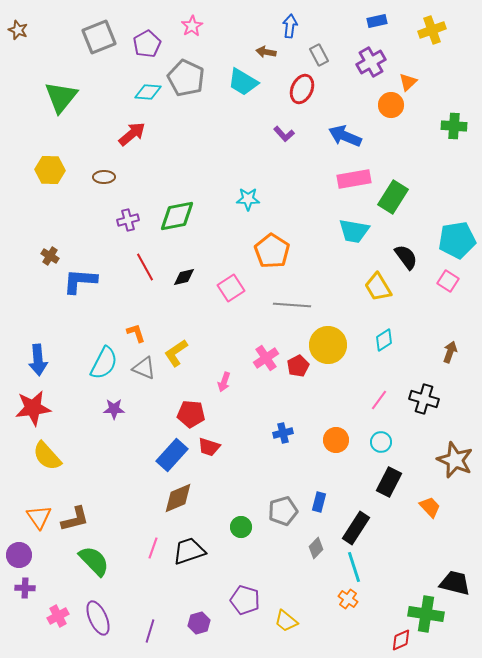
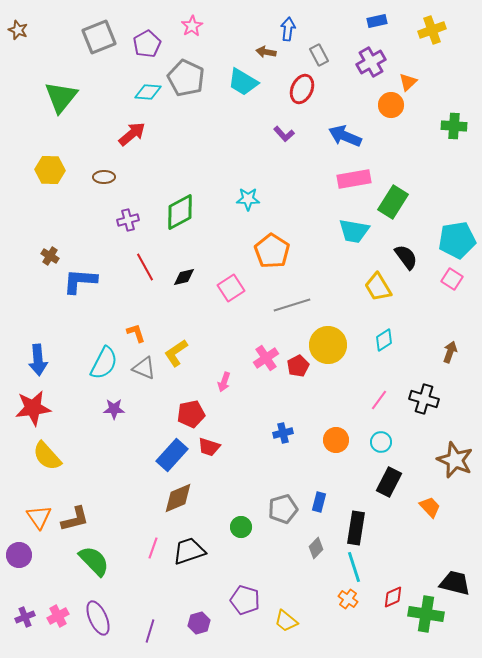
blue arrow at (290, 26): moved 2 px left, 3 px down
green rectangle at (393, 197): moved 5 px down
green diamond at (177, 216): moved 3 px right, 4 px up; rotated 18 degrees counterclockwise
pink square at (448, 281): moved 4 px right, 2 px up
gray line at (292, 305): rotated 21 degrees counterclockwise
red pentagon at (191, 414): rotated 16 degrees counterclockwise
gray pentagon at (283, 511): moved 2 px up
black rectangle at (356, 528): rotated 24 degrees counterclockwise
purple cross at (25, 588): moved 29 px down; rotated 24 degrees counterclockwise
red diamond at (401, 640): moved 8 px left, 43 px up
